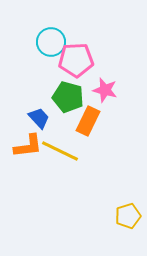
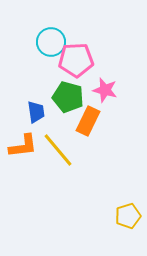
blue trapezoid: moved 3 px left, 6 px up; rotated 35 degrees clockwise
orange L-shape: moved 5 px left
yellow line: moved 2 px left, 1 px up; rotated 24 degrees clockwise
